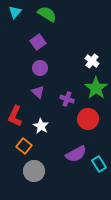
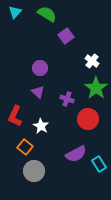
purple square: moved 28 px right, 6 px up
orange square: moved 1 px right, 1 px down
